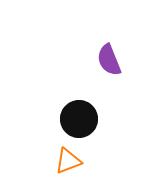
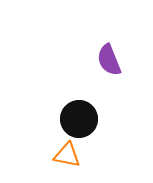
orange triangle: moved 1 px left, 6 px up; rotated 32 degrees clockwise
